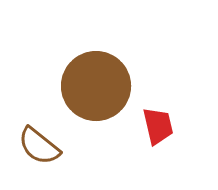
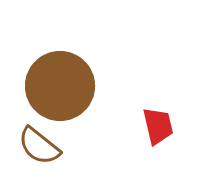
brown circle: moved 36 px left
